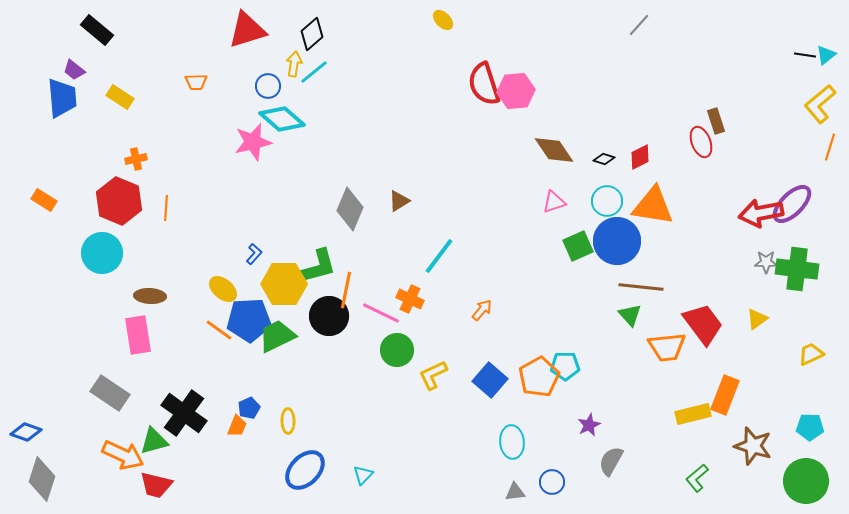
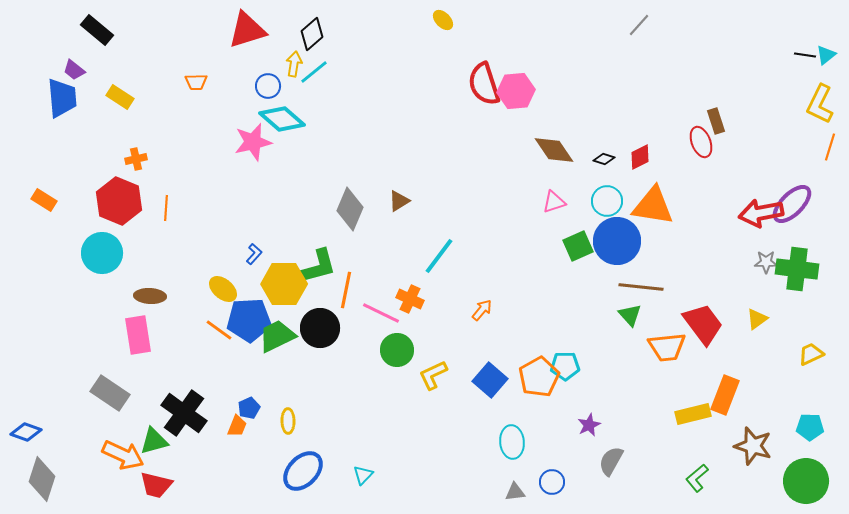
yellow L-shape at (820, 104): rotated 24 degrees counterclockwise
black circle at (329, 316): moved 9 px left, 12 px down
blue ellipse at (305, 470): moved 2 px left, 1 px down
